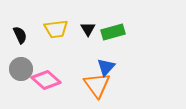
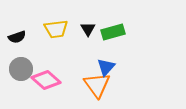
black semicircle: moved 3 px left, 2 px down; rotated 96 degrees clockwise
